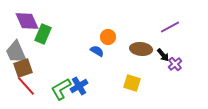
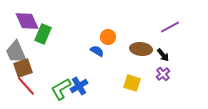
purple cross: moved 12 px left, 10 px down
